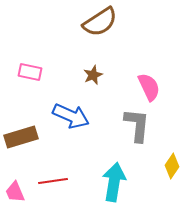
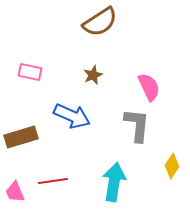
blue arrow: moved 1 px right
